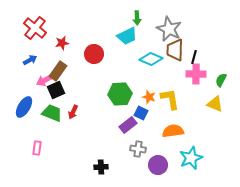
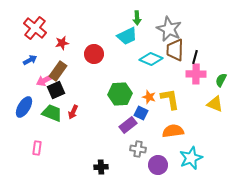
black line: moved 1 px right
